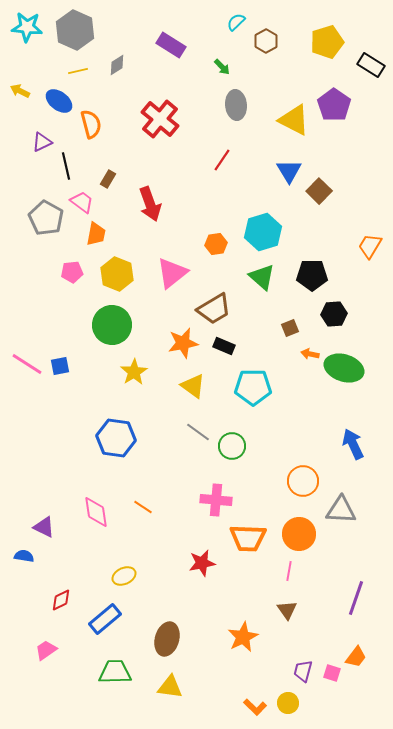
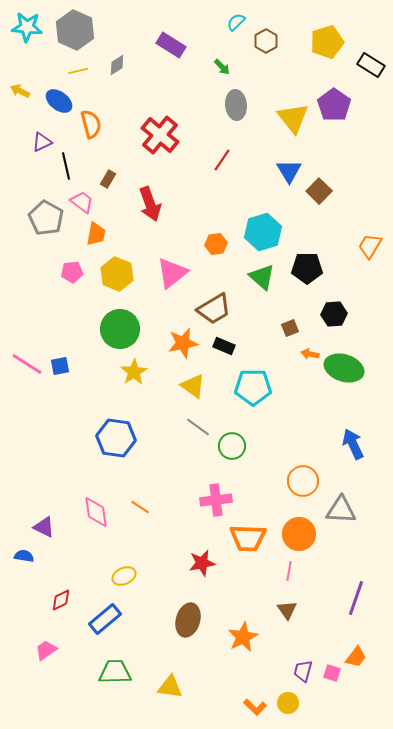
red cross at (160, 119): moved 16 px down
yellow triangle at (294, 120): moved 1 px left, 2 px up; rotated 24 degrees clockwise
black pentagon at (312, 275): moved 5 px left, 7 px up
green circle at (112, 325): moved 8 px right, 4 px down
gray line at (198, 432): moved 5 px up
pink cross at (216, 500): rotated 12 degrees counterclockwise
orange line at (143, 507): moved 3 px left
brown ellipse at (167, 639): moved 21 px right, 19 px up
